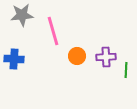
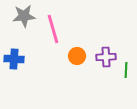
gray star: moved 2 px right, 1 px down
pink line: moved 2 px up
